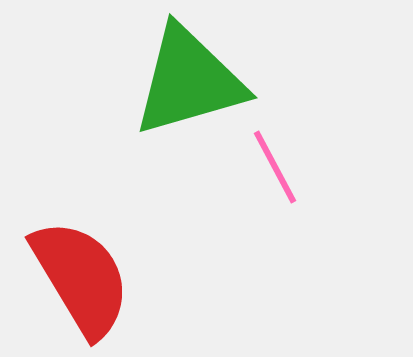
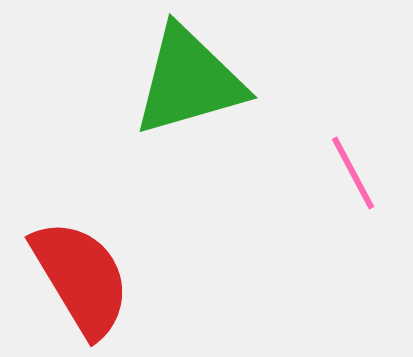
pink line: moved 78 px right, 6 px down
